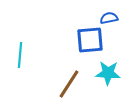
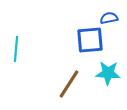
cyan line: moved 4 px left, 6 px up
